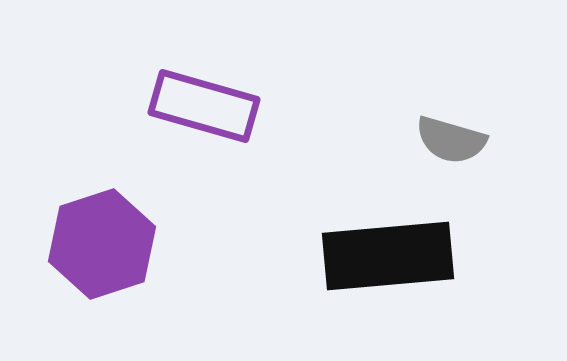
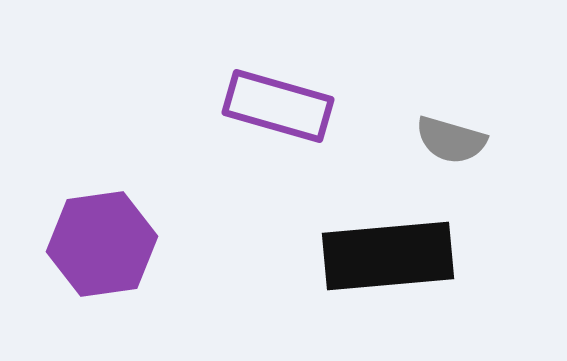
purple rectangle: moved 74 px right
purple hexagon: rotated 10 degrees clockwise
